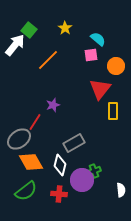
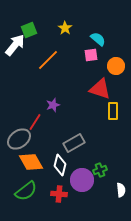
green square: rotated 28 degrees clockwise
red triangle: rotated 50 degrees counterclockwise
green cross: moved 6 px right, 1 px up
